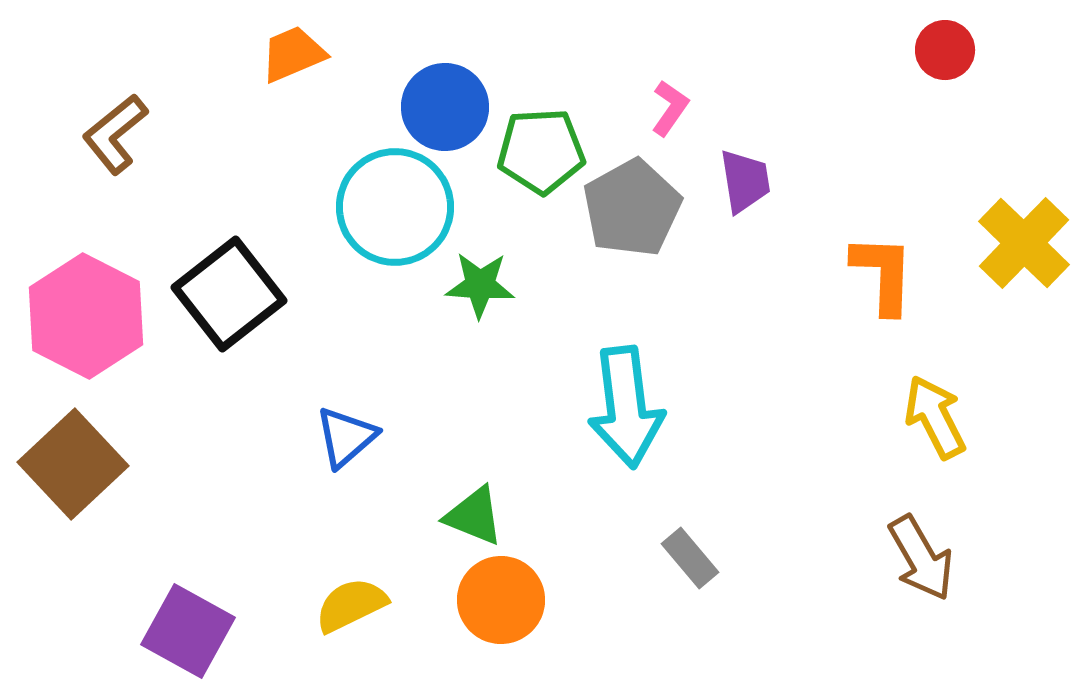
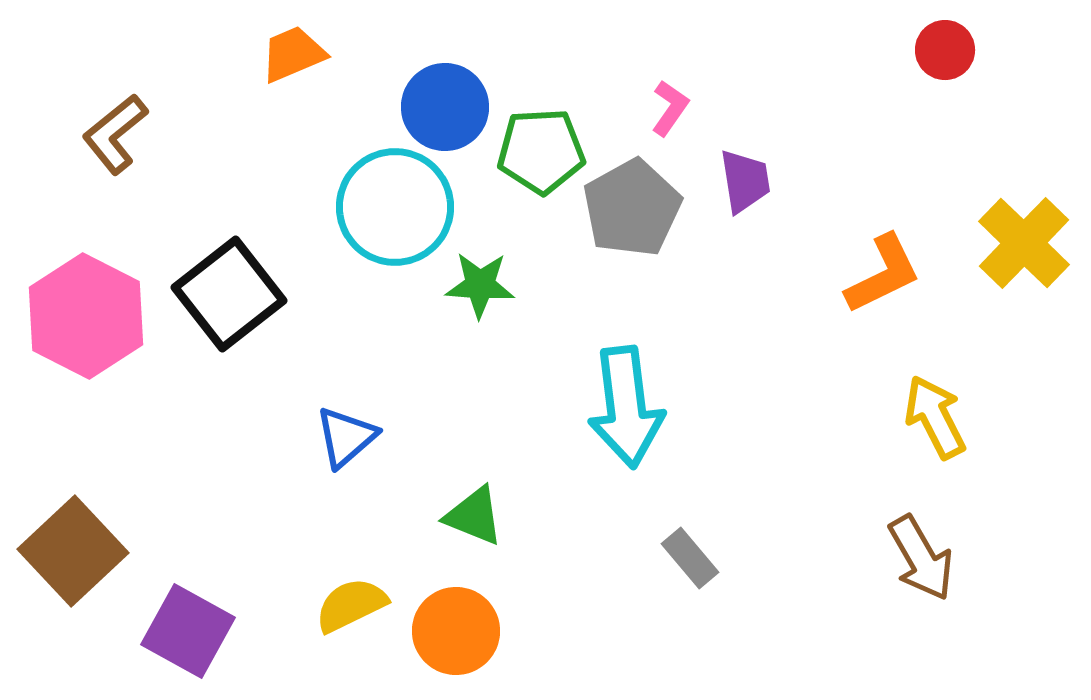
orange L-shape: rotated 62 degrees clockwise
brown square: moved 87 px down
orange circle: moved 45 px left, 31 px down
